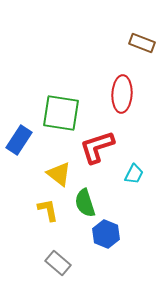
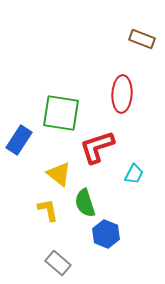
brown rectangle: moved 4 px up
